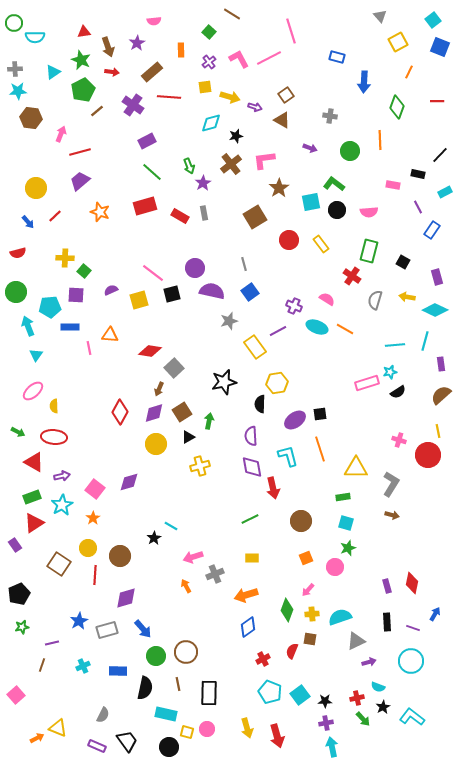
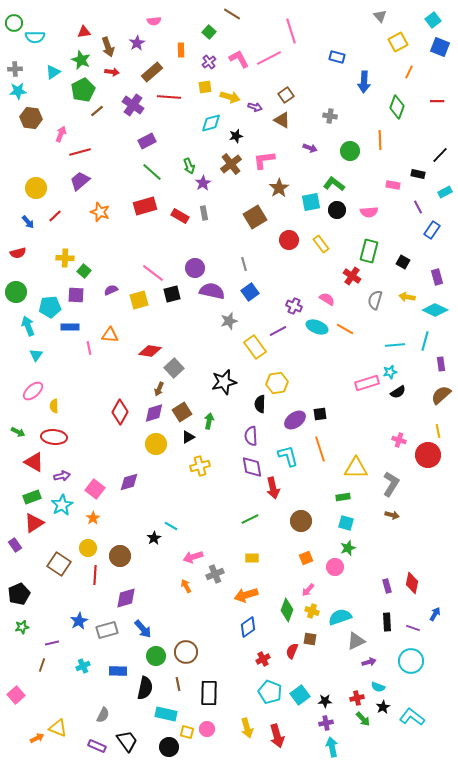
yellow cross at (312, 614): moved 3 px up; rotated 24 degrees clockwise
